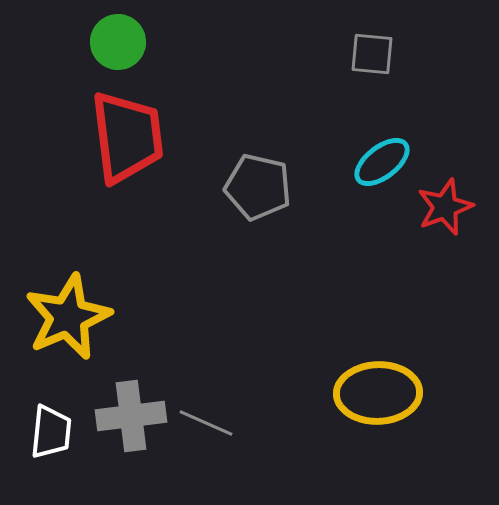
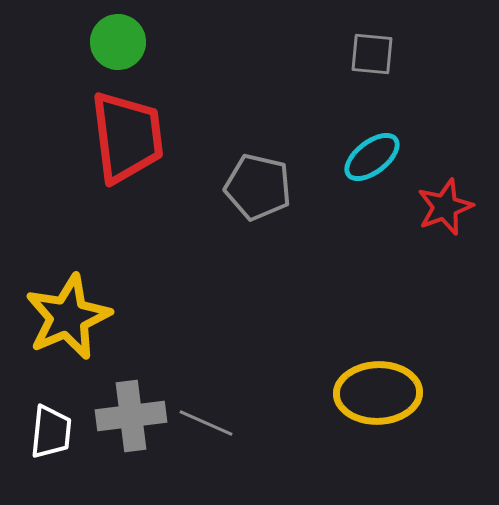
cyan ellipse: moved 10 px left, 5 px up
